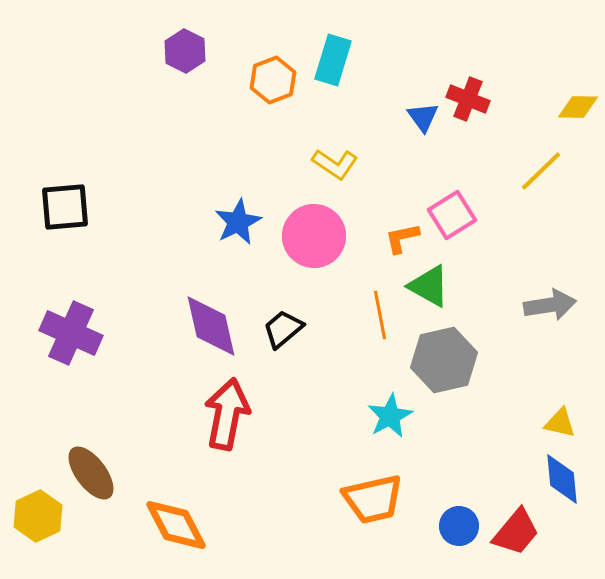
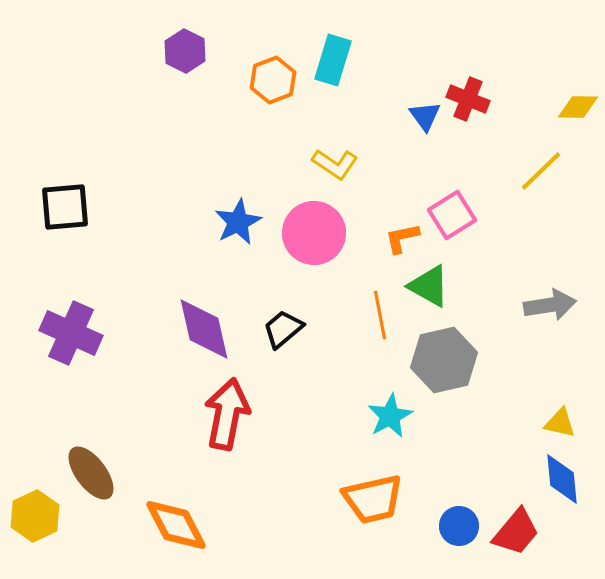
blue triangle: moved 2 px right, 1 px up
pink circle: moved 3 px up
purple diamond: moved 7 px left, 3 px down
yellow hexagon: moved 3 px left
